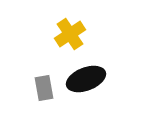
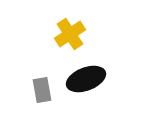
gray rectangle: moved 2 px left, 2 px down
